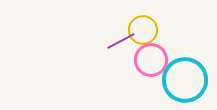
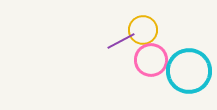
cyan circle: moved 4 px right, 9 px up
